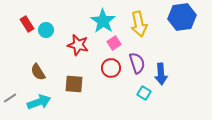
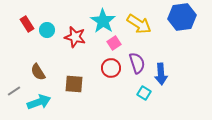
yellow arrow: rotated 45 degrees counterclockwise
cyan circle: moved 1 px right
red star: moved 3 px left, 8 px up
gray line: moved 4 px right, 7 px up
